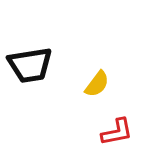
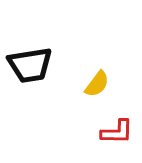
red L-shape: rotated 12 degrees clockwise
